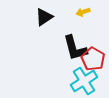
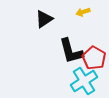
black triangle: moved 2 px down
black L-shape: moved 4 px left, 3 px down
red pentagon: moved 1 px right, 1 px up
